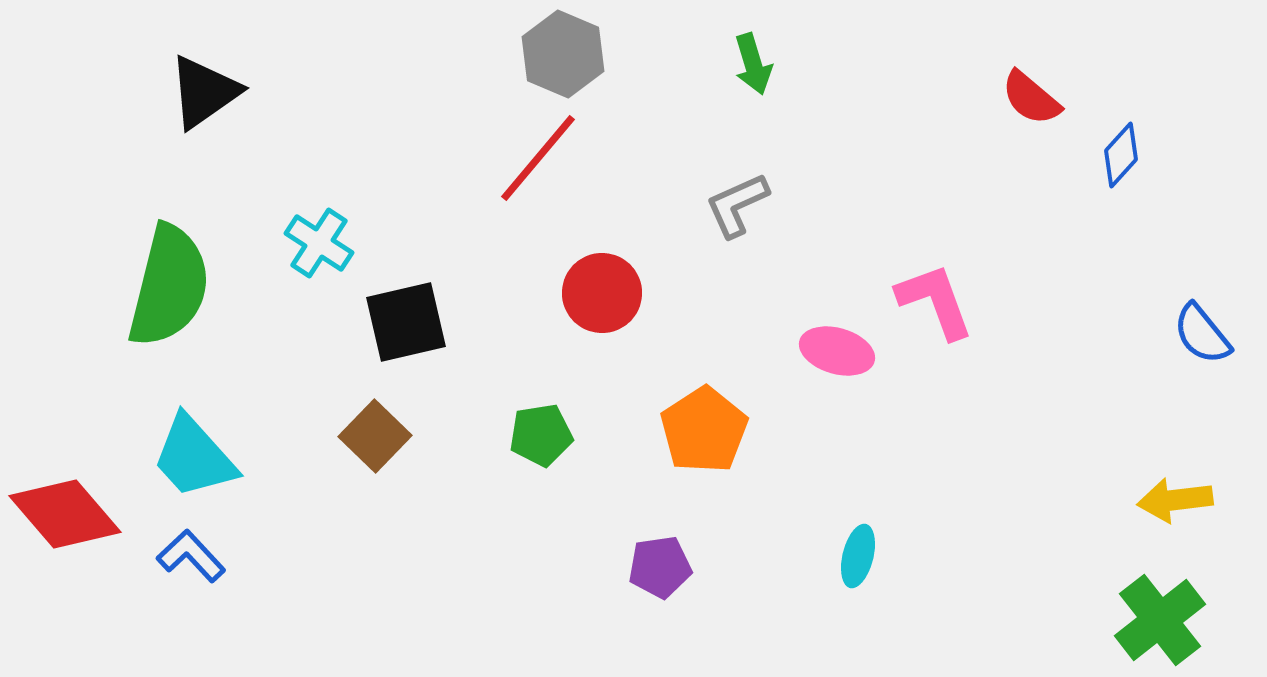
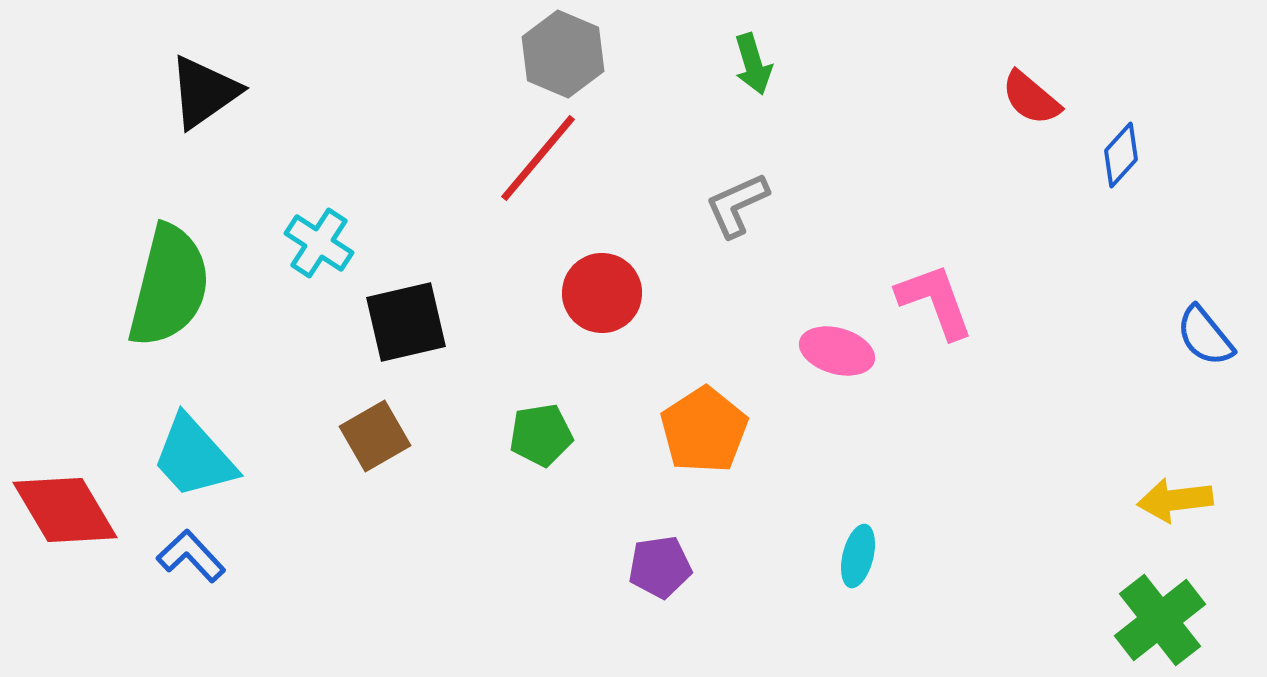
blue semicircle: moved 3 px right, 2 px down
brown square: rotated 16 degrees clockwise
red diamond: moved 4 px up; rotated 10 degrees clockwise
